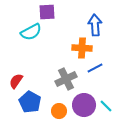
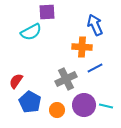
blue arrow: rotated 20 degrees counterclockwise
orange cross: moved 1 px up
cyan line: rotated 32 degrees counterclockwise
orange circle: moved 2 px left, 1 px up
